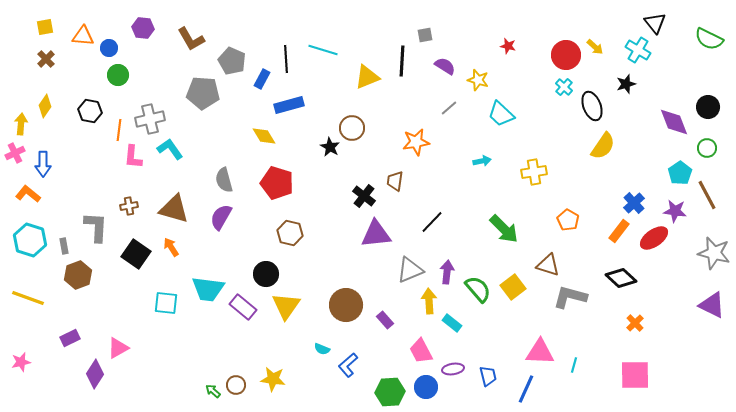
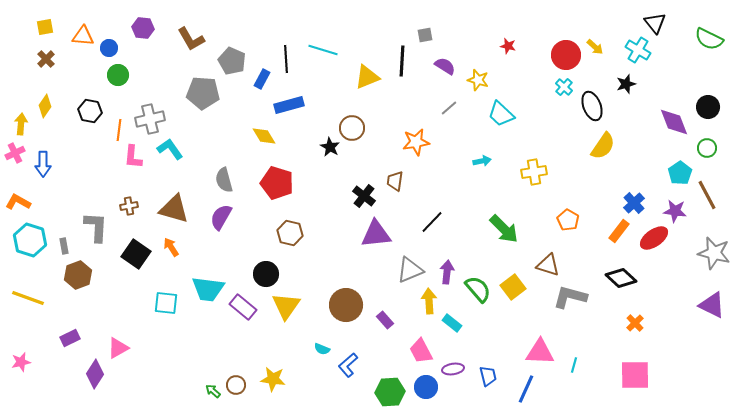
orange L-shape at (28, 194): moved 10 px left, 8 px down; rotated 10 degrees counterclockwise
